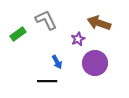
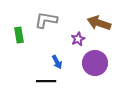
gray L-shape: rotated 55 degrees counterclockwise
green rectangle: moved 1 px right, 1 px down; rotated 63 degrees counterclockwise
black line: moved 1 px left
